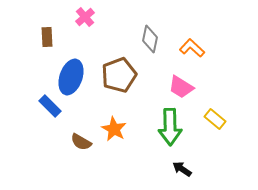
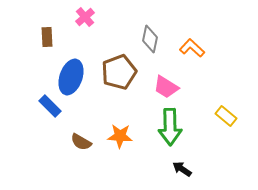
brown pentagon: moved 3 px up
pink trapezoid: moved 15 px left
yellow rectangle: moved 11 px right, 3 px up
orange star: moved 6 px right, 7 px down; rotated 25 degrees counterclockwise
